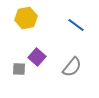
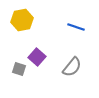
yellow hexagon: moved 4 px left, 2 px down
blue line: moved 2 px down; rotated 18 degrees counterclockwise
gray square: rotated 16 degrees clockwise
